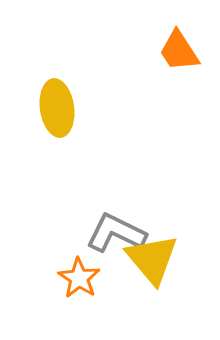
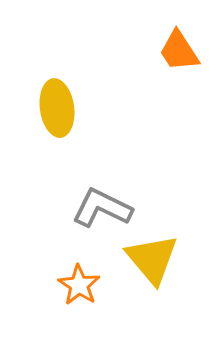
gray L-shape: moved 14 px left, 25 px up
orange star: moved 7 px down
